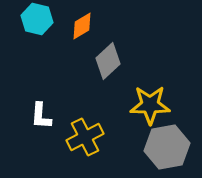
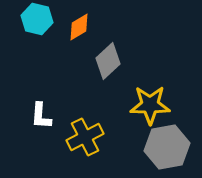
orange diamond: moved 3 px left, 1 px down
